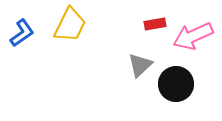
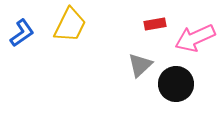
pink arrow: moved 2 px right, 2 px down
